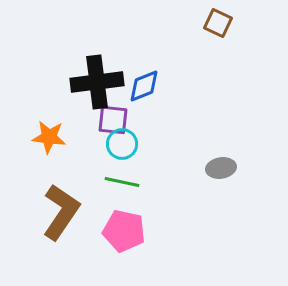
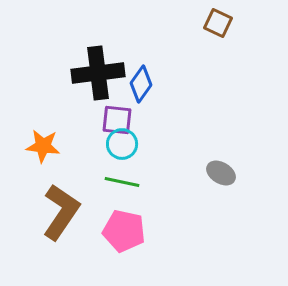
black cross: moved 1 px right, 9 px up
blue diamond: moved 3 px left, 2 px up; rotated 33 degrees counterclockwise
purple square: moved 4 px right
orange star: moved 6 px left, 9 px down
gray ellipse: moved 5 px down; rotated 40 degrees clockwise
